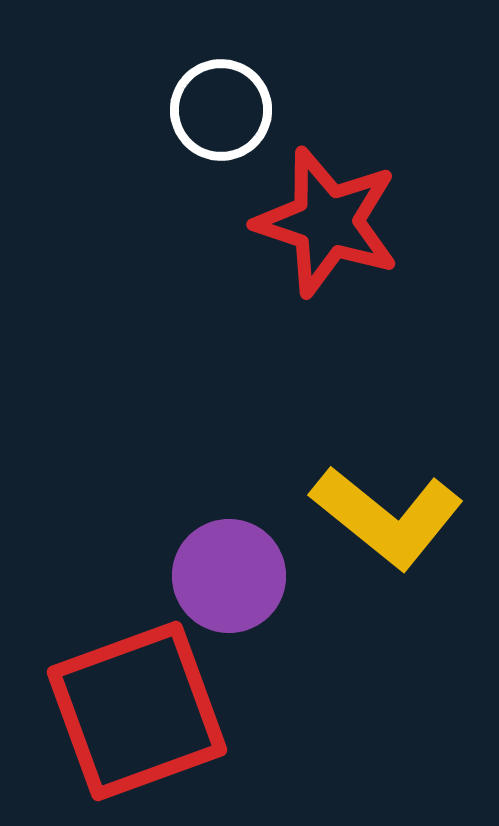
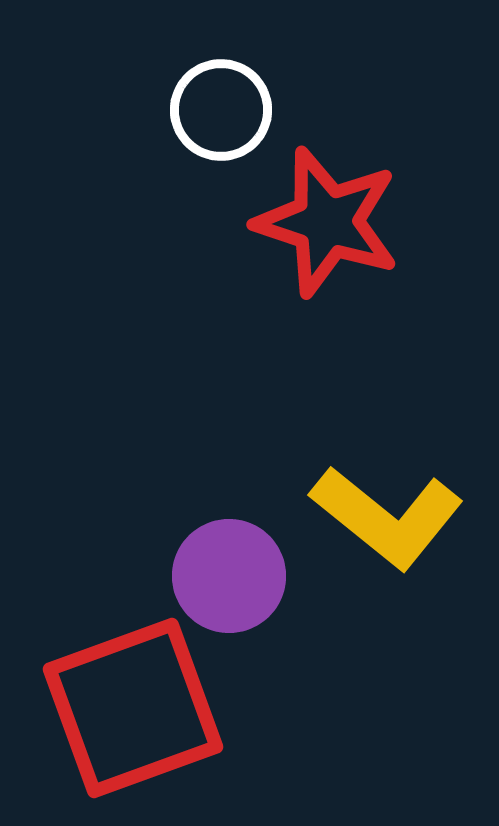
red square: moved 4 px left, 3 px up
